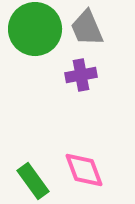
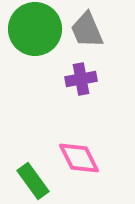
gray trapezoid: moved 2 px down
purple cross: moved 4 px down
pink diamond: moved 5 px left, 12 px up; rotated 6 degrees counterclockwise
